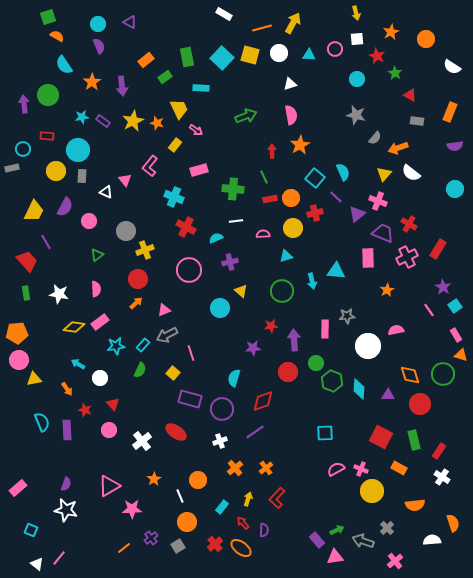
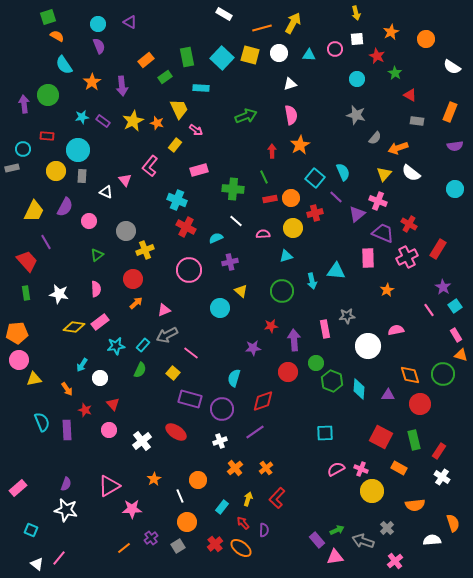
cyan cross at (174, 197): moved 3 px right, 3 px down
white line at (236, 221): rotated 48 degrees clockwise
red circle at (138, 279): moved 5 px left
pink rectangle at (325, 329): rotated 12 degrees counterclockwise
pink line at (191, 353): rotated 35 degrees counterclockwise
cyan arrow at (78, 364): moved 4 px right, 1 px down; rotated 88 degrees counterclockwise
